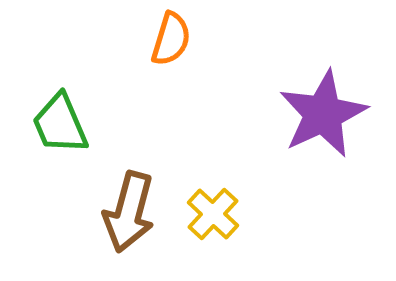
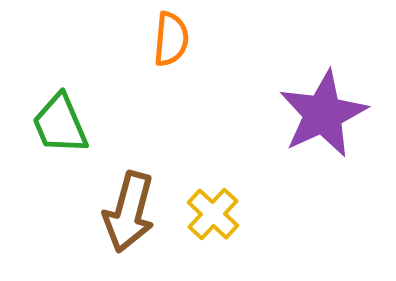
orange semicircle: rotated 12 degrees counterclockwise
